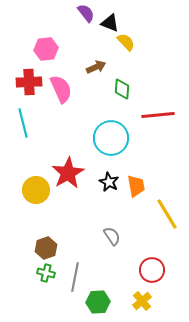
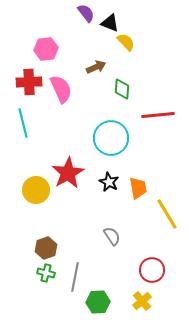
orange trapezoid: moved 2 px right, 2 px down
